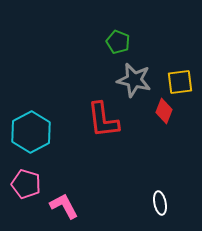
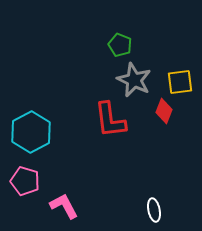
green pentagon: moved 2 px right, 3 px down
gray star: rotated 12 degrees clockwise
red L-shape: moved 7 px right
pink pentagon: moved 1 px left, 3 px up
white ellipse: moved 6 px left, 7 px down
